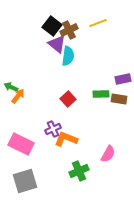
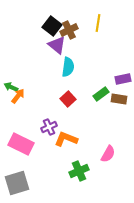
yellow line: rotated 60 degrees counterclockwise
purple triangle: moved 1 px down
cyan semicircle: moved 11 px down
green rectangle: rotated 35 degrees counterclockwise
purple cross: moved 4 px left, 2 px up
gray square: moved 8 px left, 2 px down
